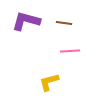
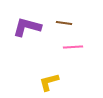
purple L-shape: moved 1 px right, 6 px down
pink line: moved 3 px right, 4 px up
